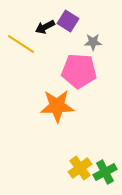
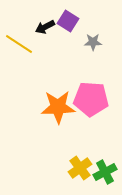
yellow line: moved 2 px left
pink pentagon: moved 12 px right, 28 px down
orange star: moved 1 px right, 1 px down
